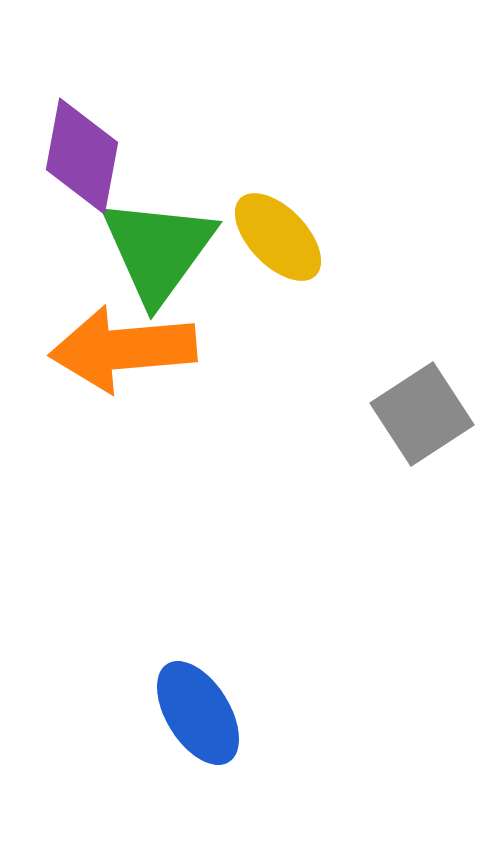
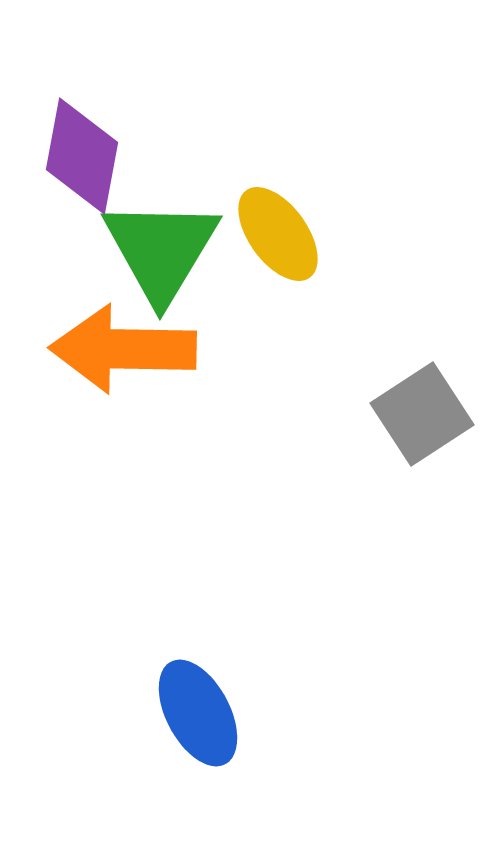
yellow ellipse: moved 3 px up; rotated 8 degrees clockwise
green triangle: moved 3 px right; rotated 5 degrees counterclockwise
orange arrow: rotated 6 degrees clockwise
blue ellipse: rotated 4 degrees clockwise
